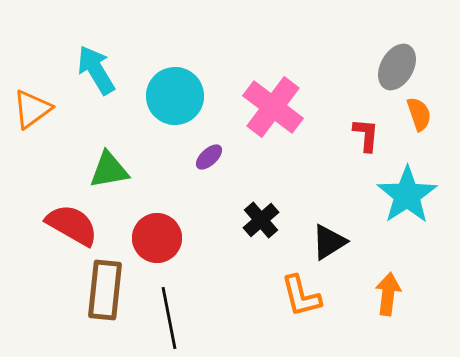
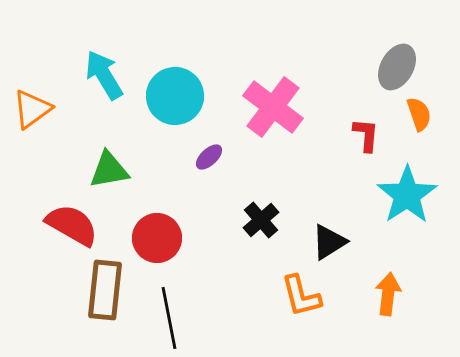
cyan arrow: moved 8 px right, 5 px down
